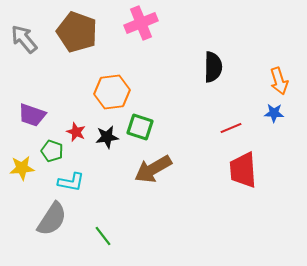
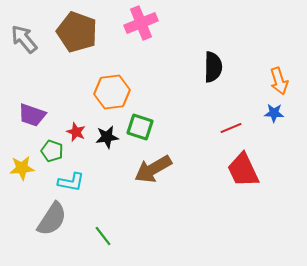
red trapezoid: rotated 21 degrees counterclockwise
